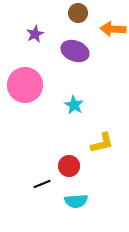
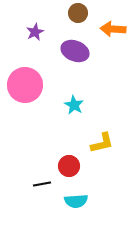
purple star: moved 2 px up
black line: rotated 12 degrees clockwise
